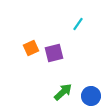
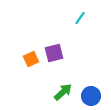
cyan line: moved 2 px right, 6 px up
orange square: moved 11 px down
